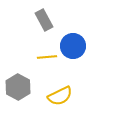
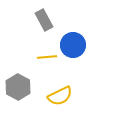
blue circle: moved 1 px up
